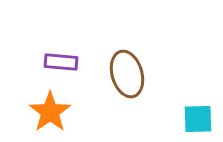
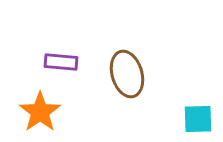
orange star: moved 10 px left
